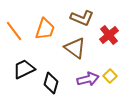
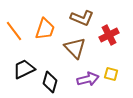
red cross: rotated 12 degrees clockwise
brown triangle: rotated 10 degrees clockwise
yellow square: moved 1 px right, 2 px up; rotated 32 degrees counterclockwise
black diamond: moved 1 px left, 1 px up
